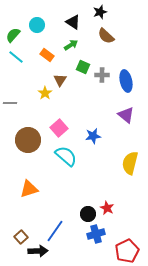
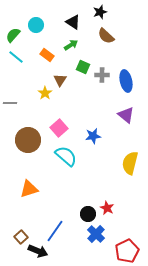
cyan circle: moved 1 px left
blue cross: rotated 30 degrees counterclockwise
black arrow: rotated 24 degrees clockwise
